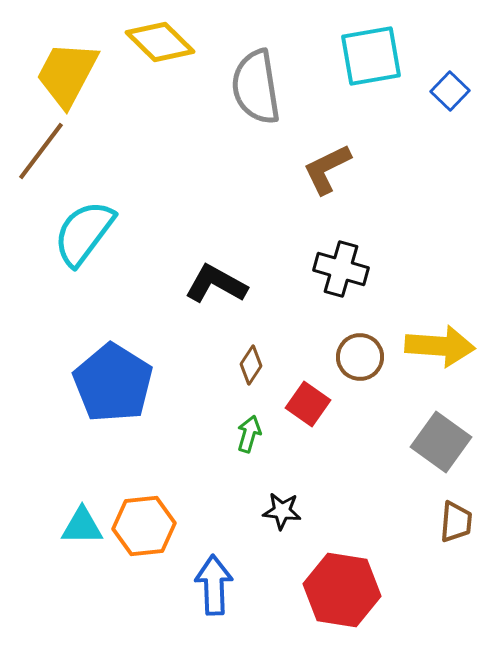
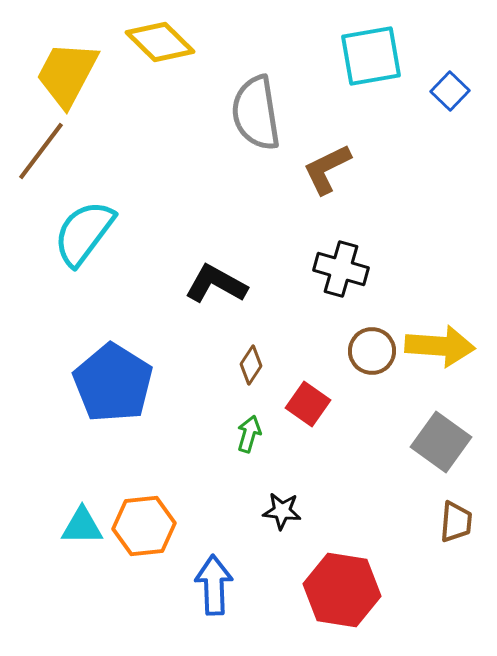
gray semicircle: moved 26 px down
brown circle: moved 12 px right, 6 px up
